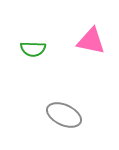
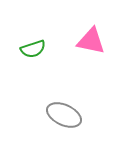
green semicircle: rotated 20 degrees counterclockwise
